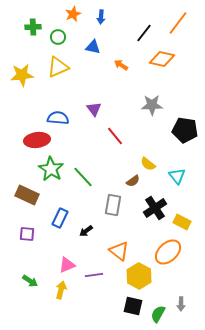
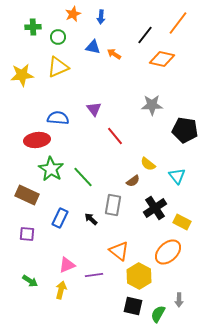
black line: moved 1 px right, 2 px down
orange arrow: moved 7 px left, 11 px up
black arrow: moved 5 px right, 12 px up; rotated 80 degrees clockwise
gray arrow: moved 2 px left, 4 px up
